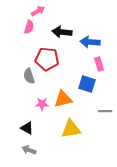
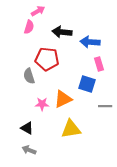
orange triangle: rotated 12 degrees counterclockwise
gray line: moved 5 px up
